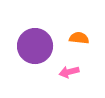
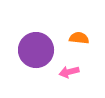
purple circle: moved 1 px right, 4 px down
